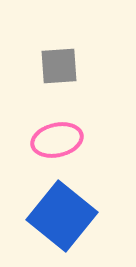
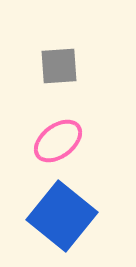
pink ellipse: moved 1 px right, 1 px down; rotated 24 degrees counterclockwise
